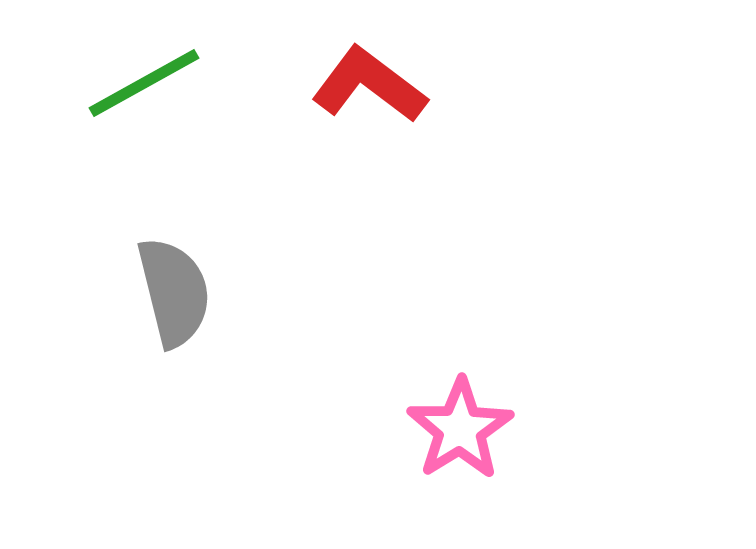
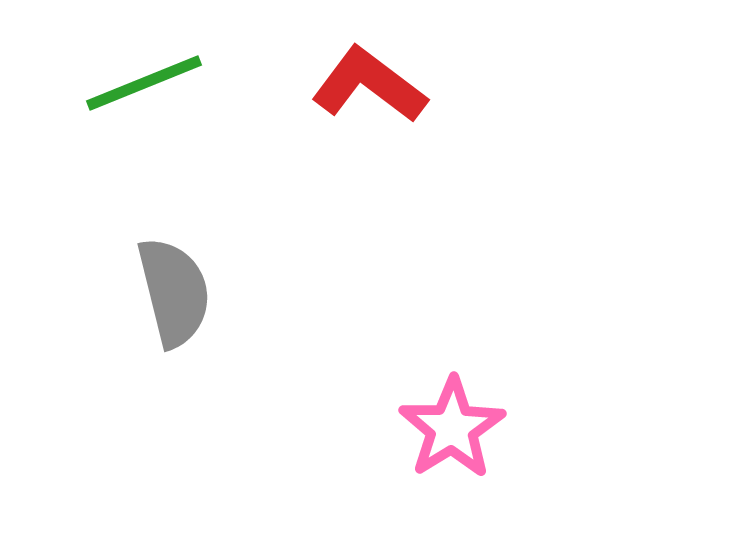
green line: rotated 7 degrees clockwise
pink star: moved 8 px left, 1 px up
